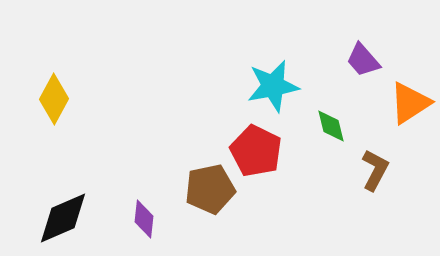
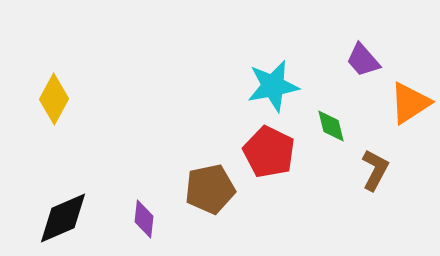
red pentagon: moved 13 px right, 1 px down
